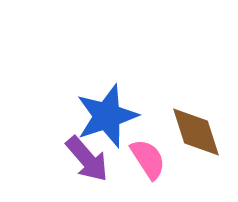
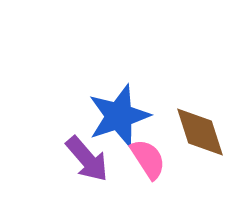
blue star: moved 12 px right
brown diamond: moved 4 px right
